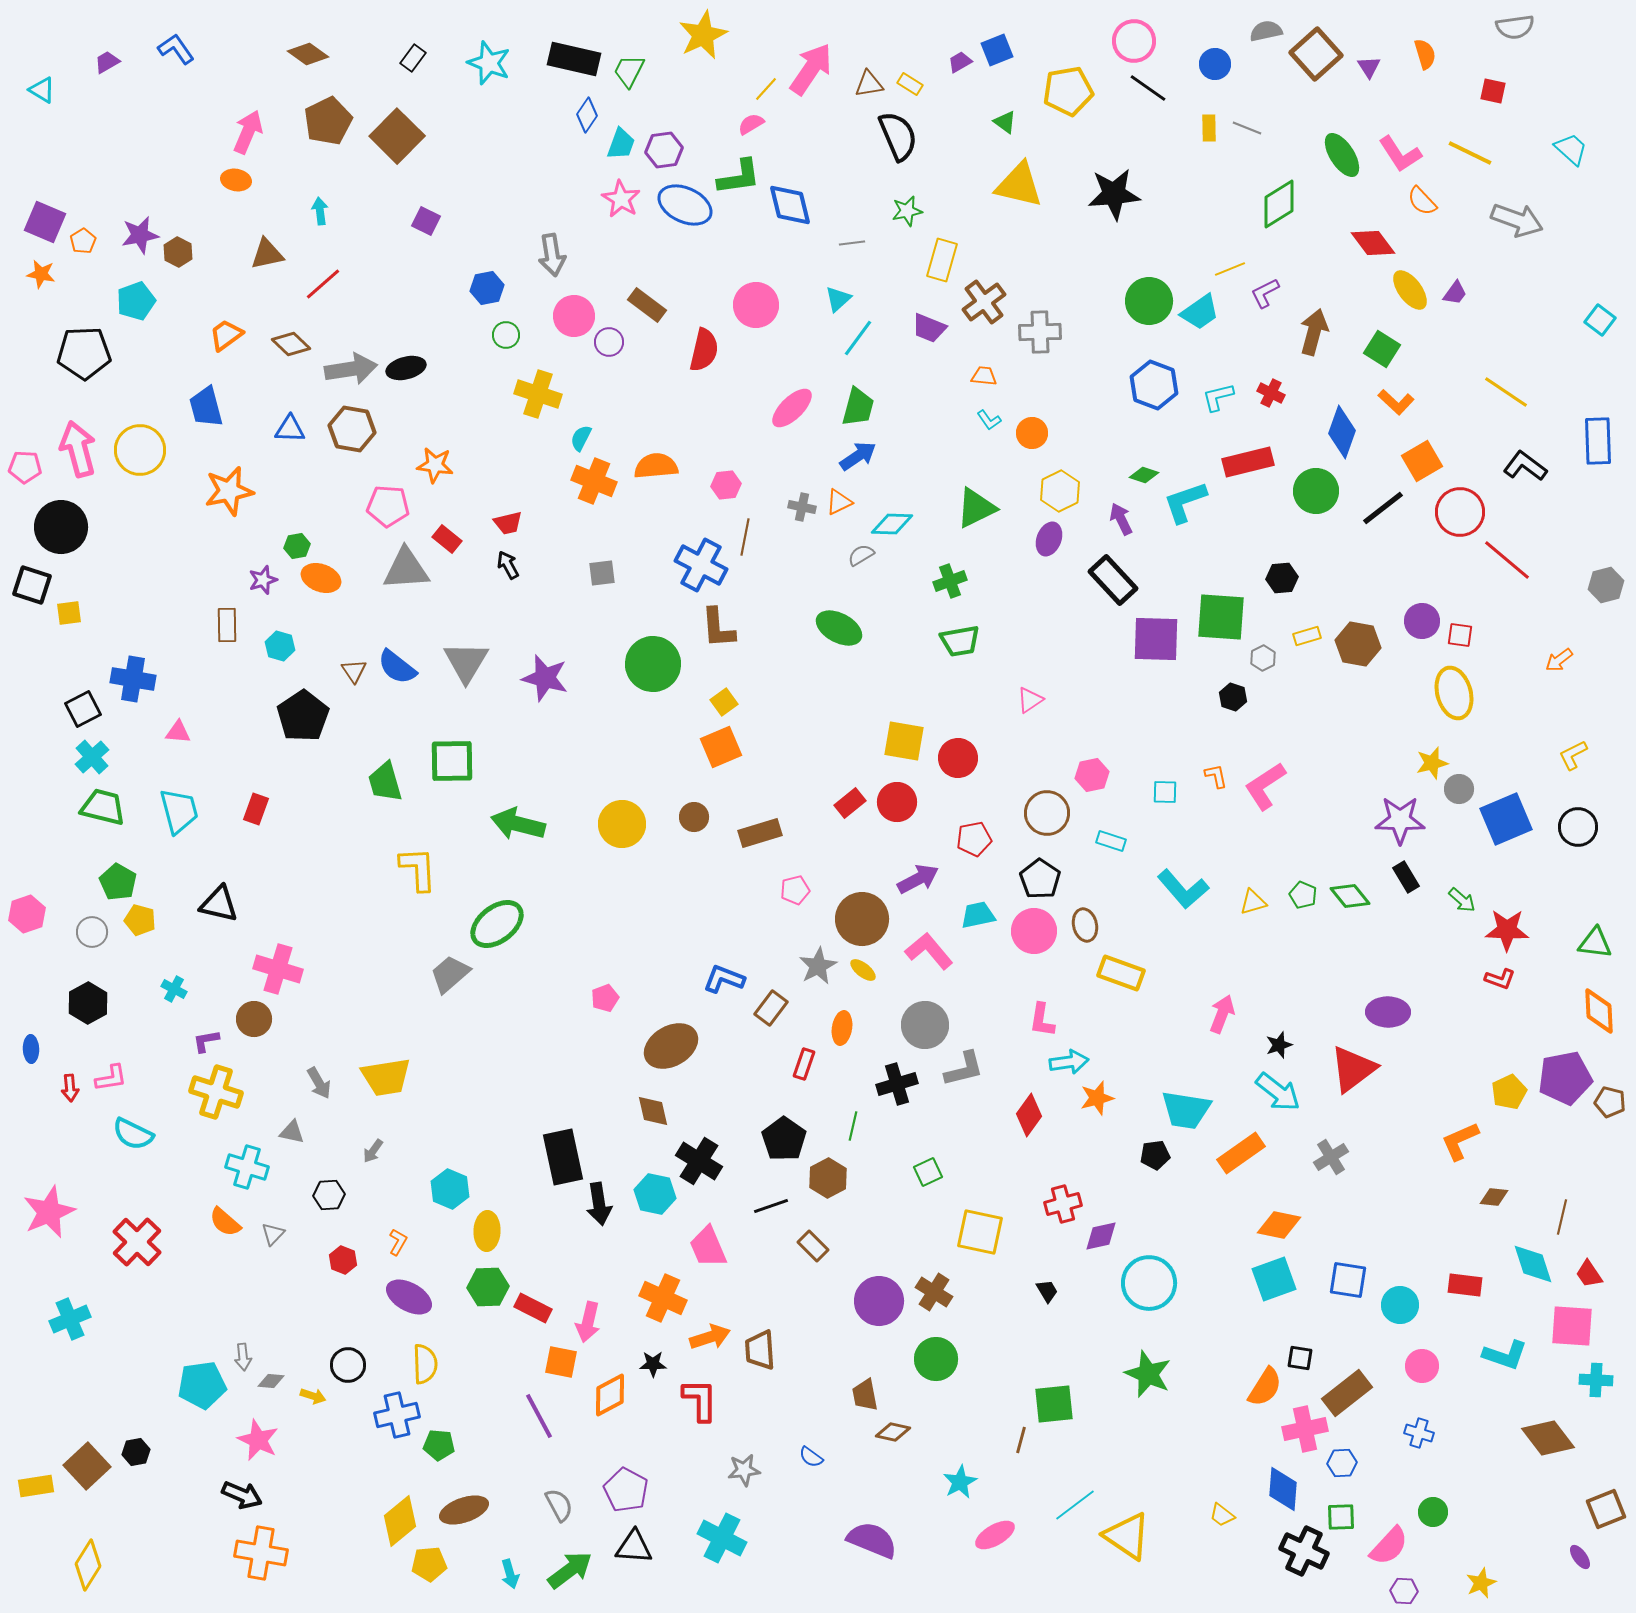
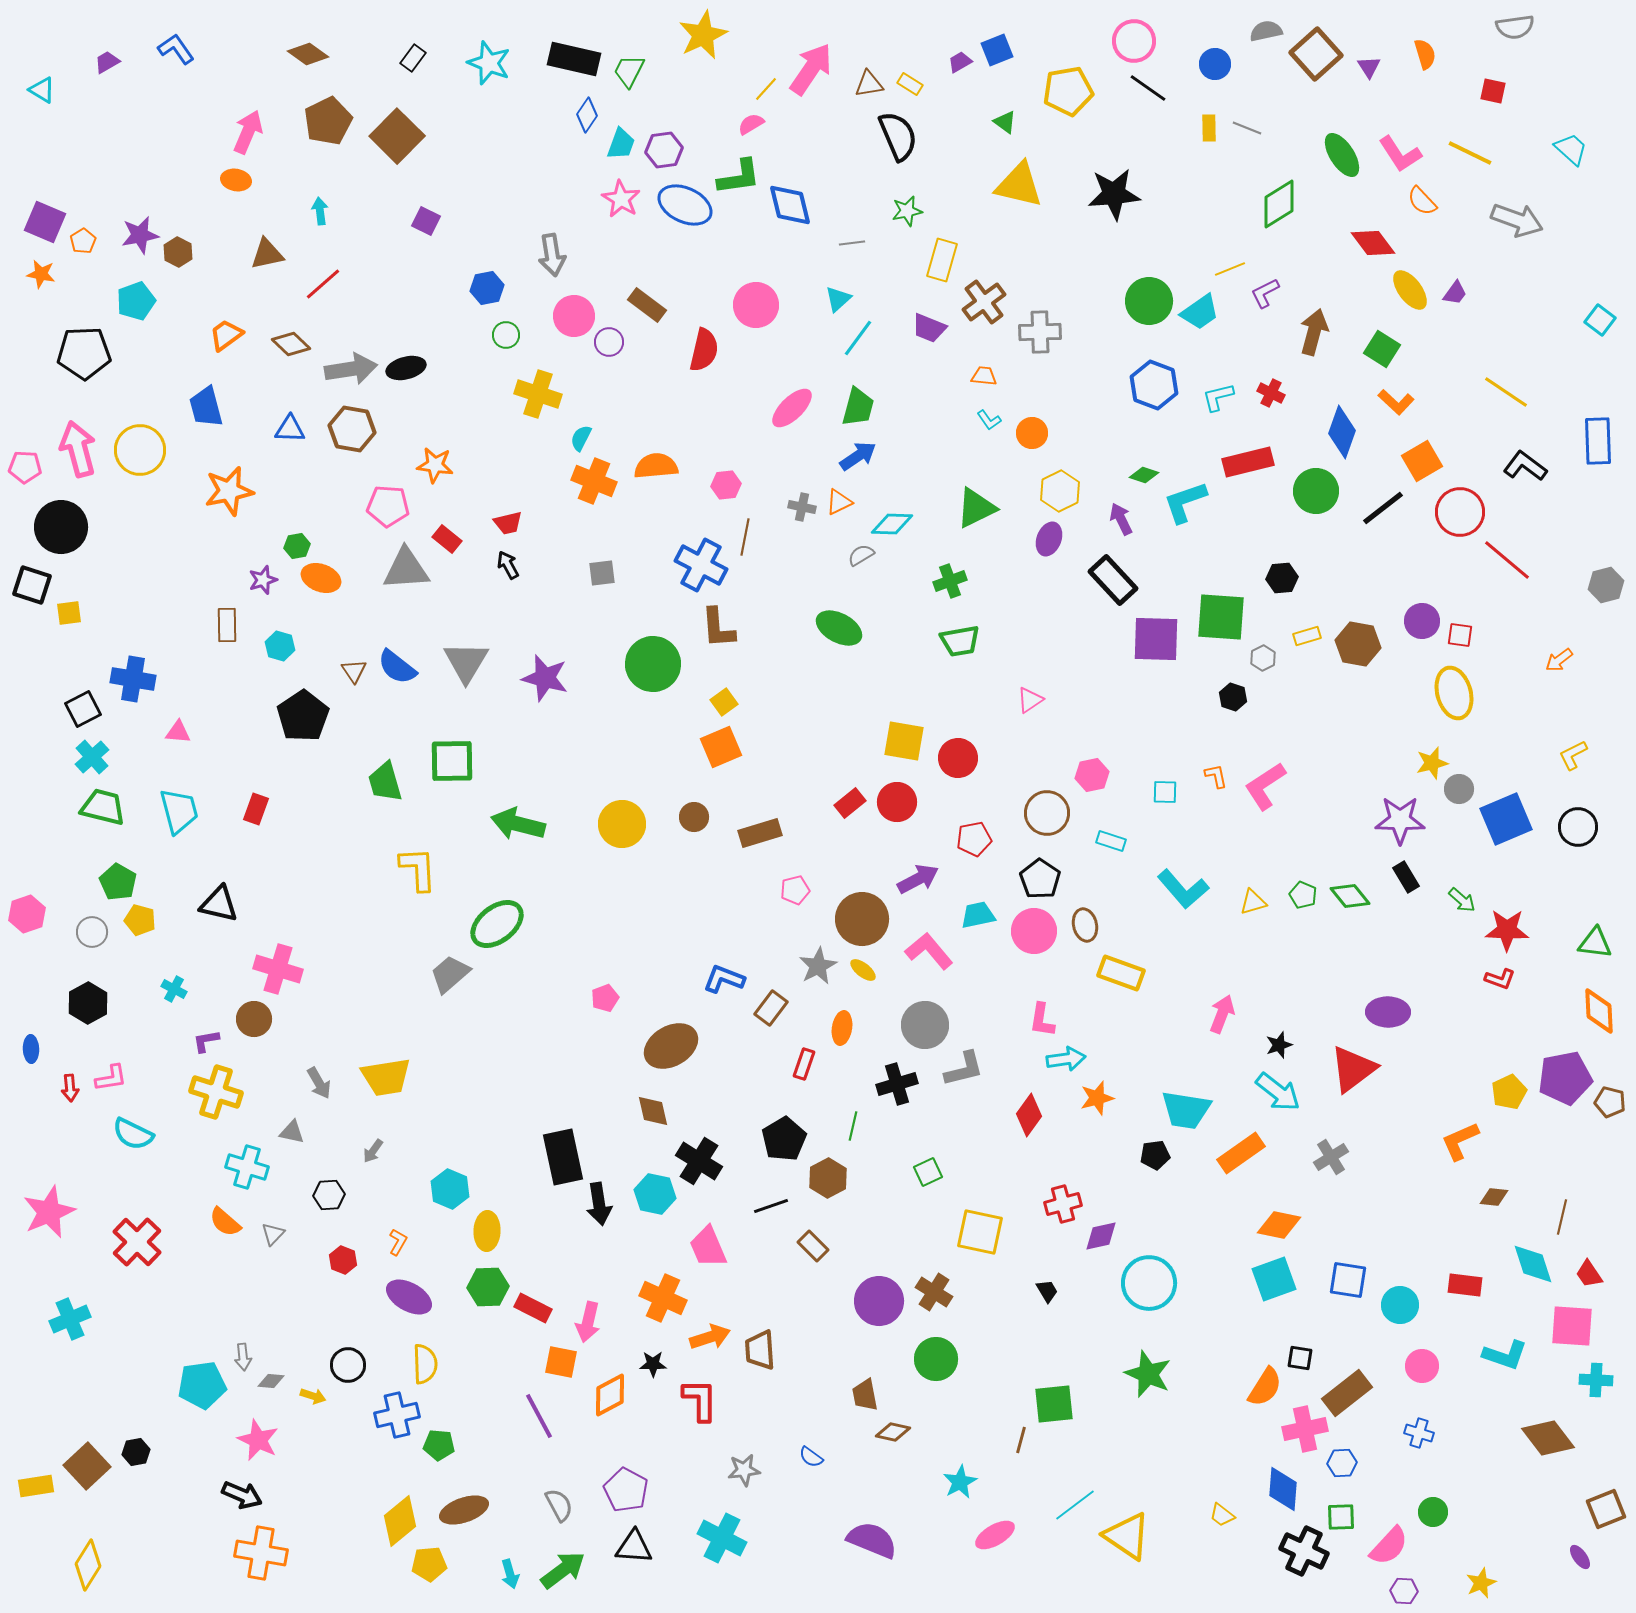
cyan arrow at (1069, 1062): moved 3 px left, 3 px up
black pentagon at (784, 1139): rotated 6 degrees clockwise
green arrow at (570, 1570): moved 7 px left
